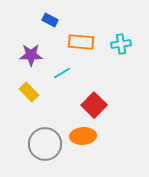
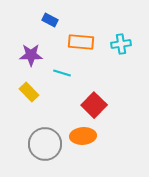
cyan line: rotated 48 degrees clockwise
